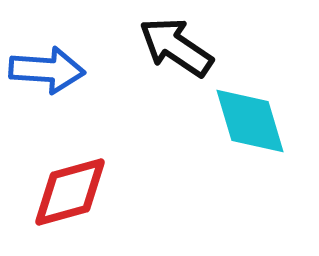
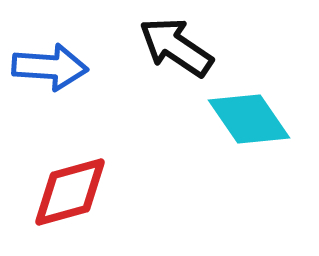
blue arrow: moved 3 px right, 3 px up
cyan diamond: moved 1 px left, 2 px up; rotated 18 degrees counterclockwise
